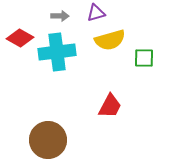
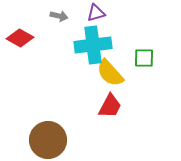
gray arrow: moved 1 px left; rotated 12 degrees clockwise
yellow semicircle: moved 33 px down; rotated 64 degrees clockwise
cyan cross: moved 36 px right, 7 px up
